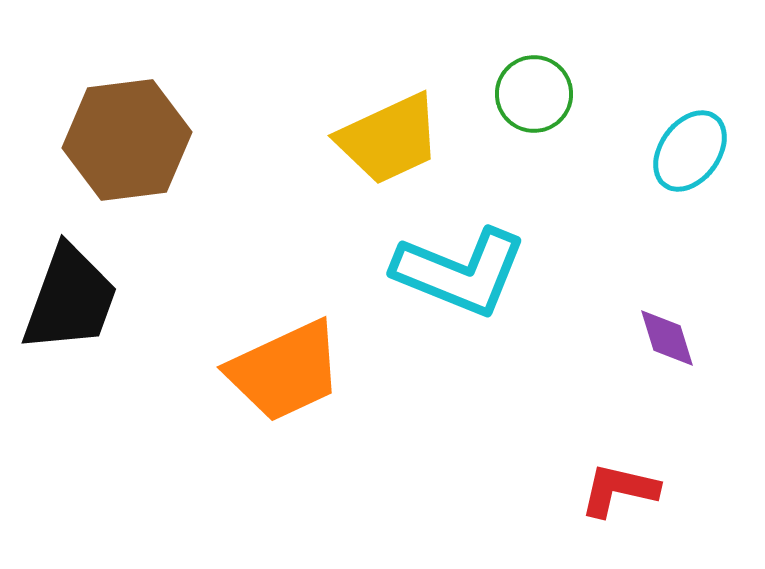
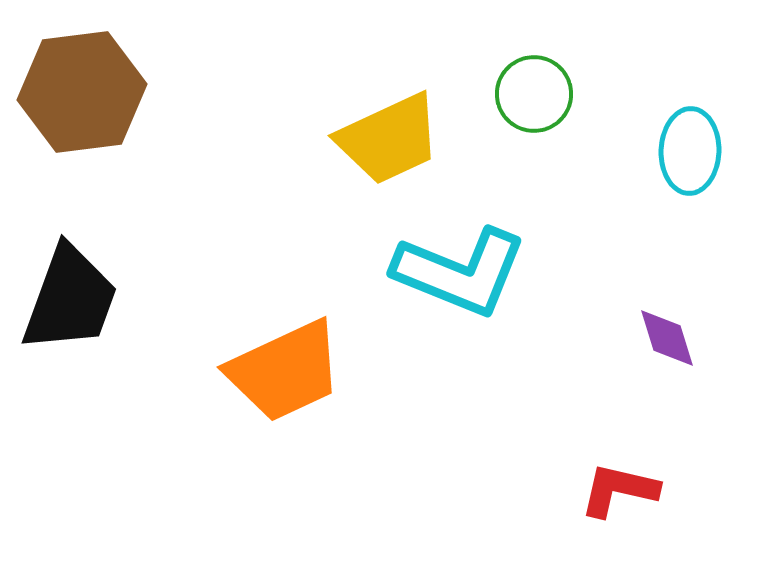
brown hexagon: moved 45 px left, 48 px up
cyan ellipse: rotated 34 degrees counterclockwise
